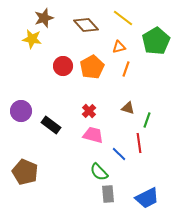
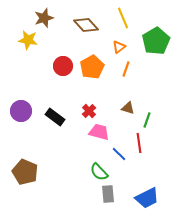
yellow line: rotated 30 degrees clockwise
yellow star: moved 4 px left, 1 px down
orange triangle: rotated 24 degrees counterclockwise
black rectangle: moved 4 px right, 8 px up
pink trapezoid: moved 6 px right, 3 px up
